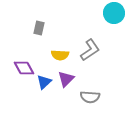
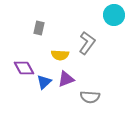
cyan circle: moved 2 px down
gray L-shape: moved 3 px left, 7 px up; rotated 20 degrees counterclockwise
purple triangle: rotated 24 degrees clockwise
